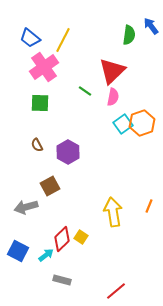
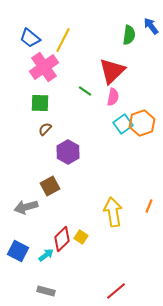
brown semicircle: moved 8 px right, 16 px up; rotated 72 degrees clockwise
gray rectangle: moved 16 px left, 11 px down
